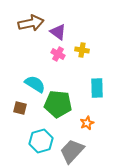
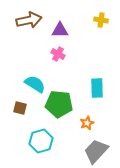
brown arrow: moved 2 px left, 3 px up
purple triangle: moved 2 px right, 2 px up; rotated 36 degrees counterclockwise
yellow cross: moved 19 px right, 30 px up
green pentagon: moved 1 px right
gray trapezoid: moved 24 px right
